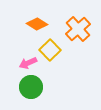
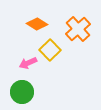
green circle: moved 9 px left, 5 px down
